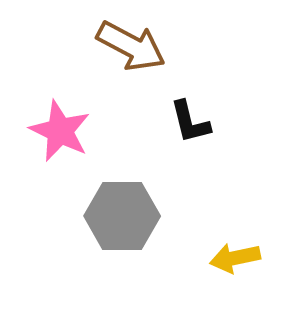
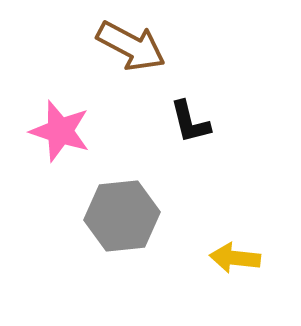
pink star: rotated 8 degrees counterclockwise
gray hexagon: rotated 6 degrees counterclockwise
yellow arrow: rotated 18 degrees clockwise
